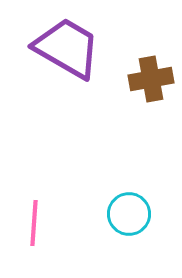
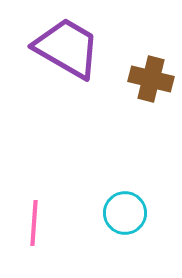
brown cross: rotated 24 degrees clockwise
cyan circle: moved 4 px left, 1 px up
